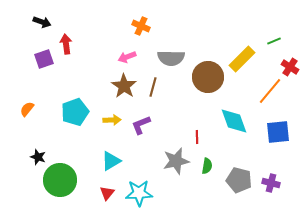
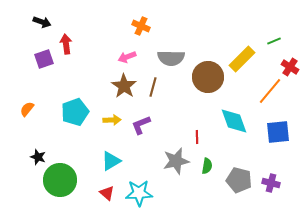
red triangle: rotated 28 degrees counterclockwise
